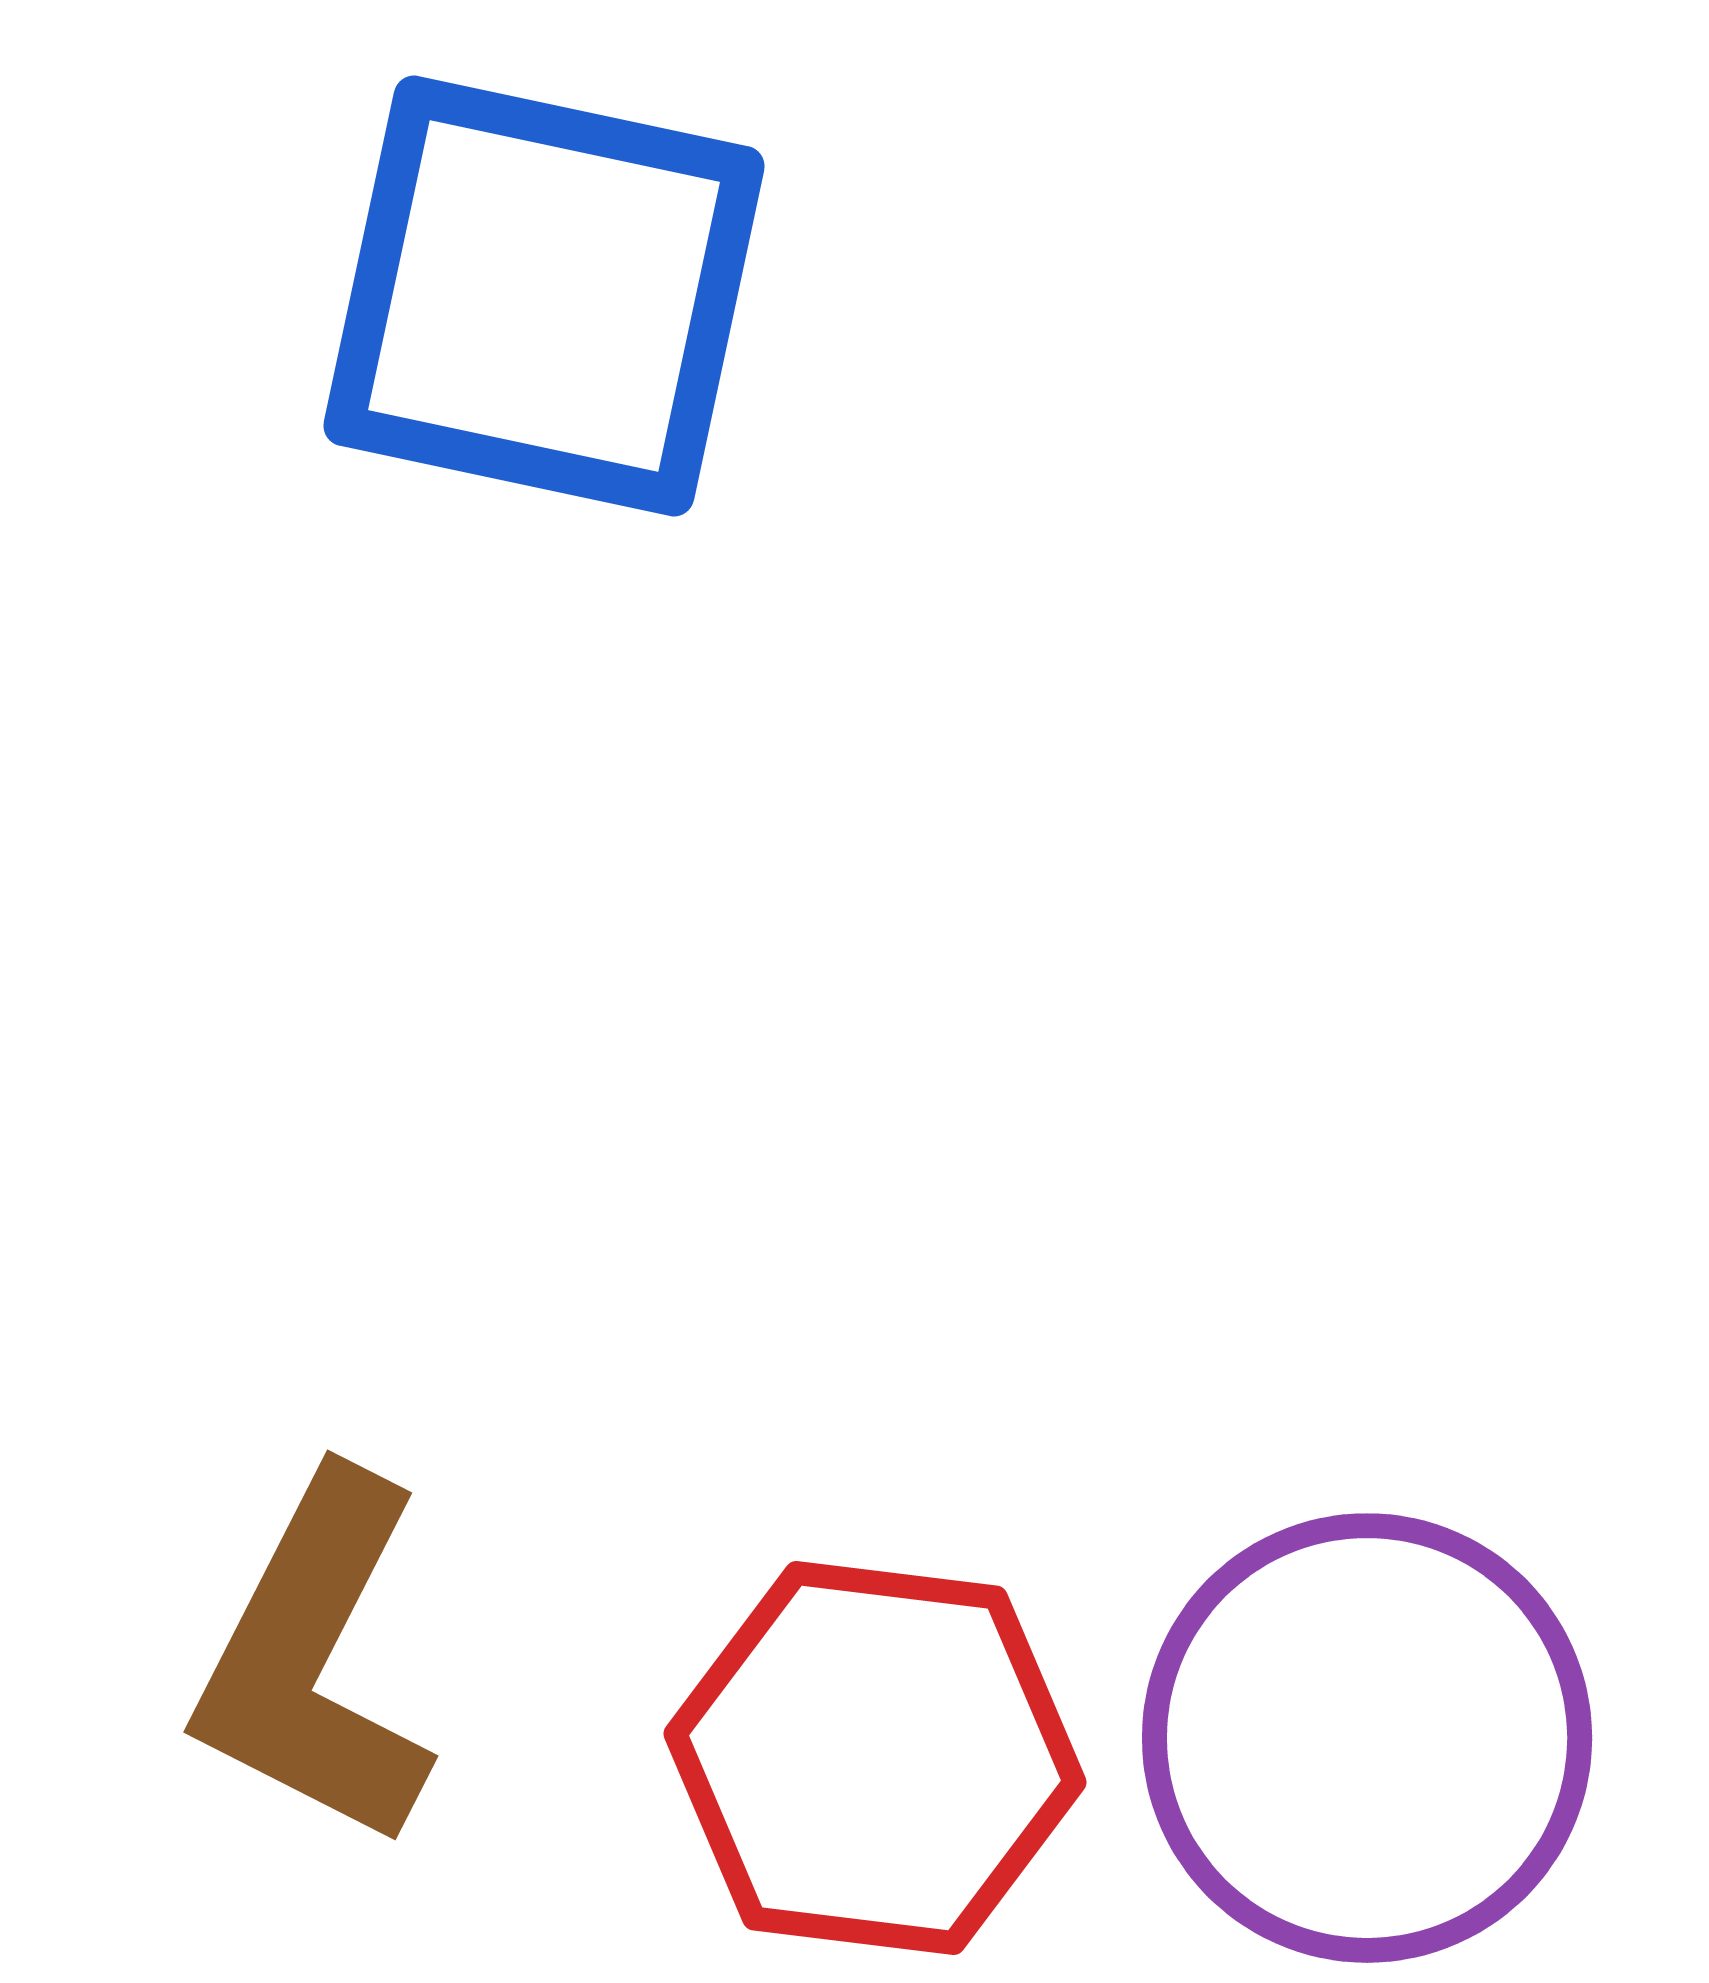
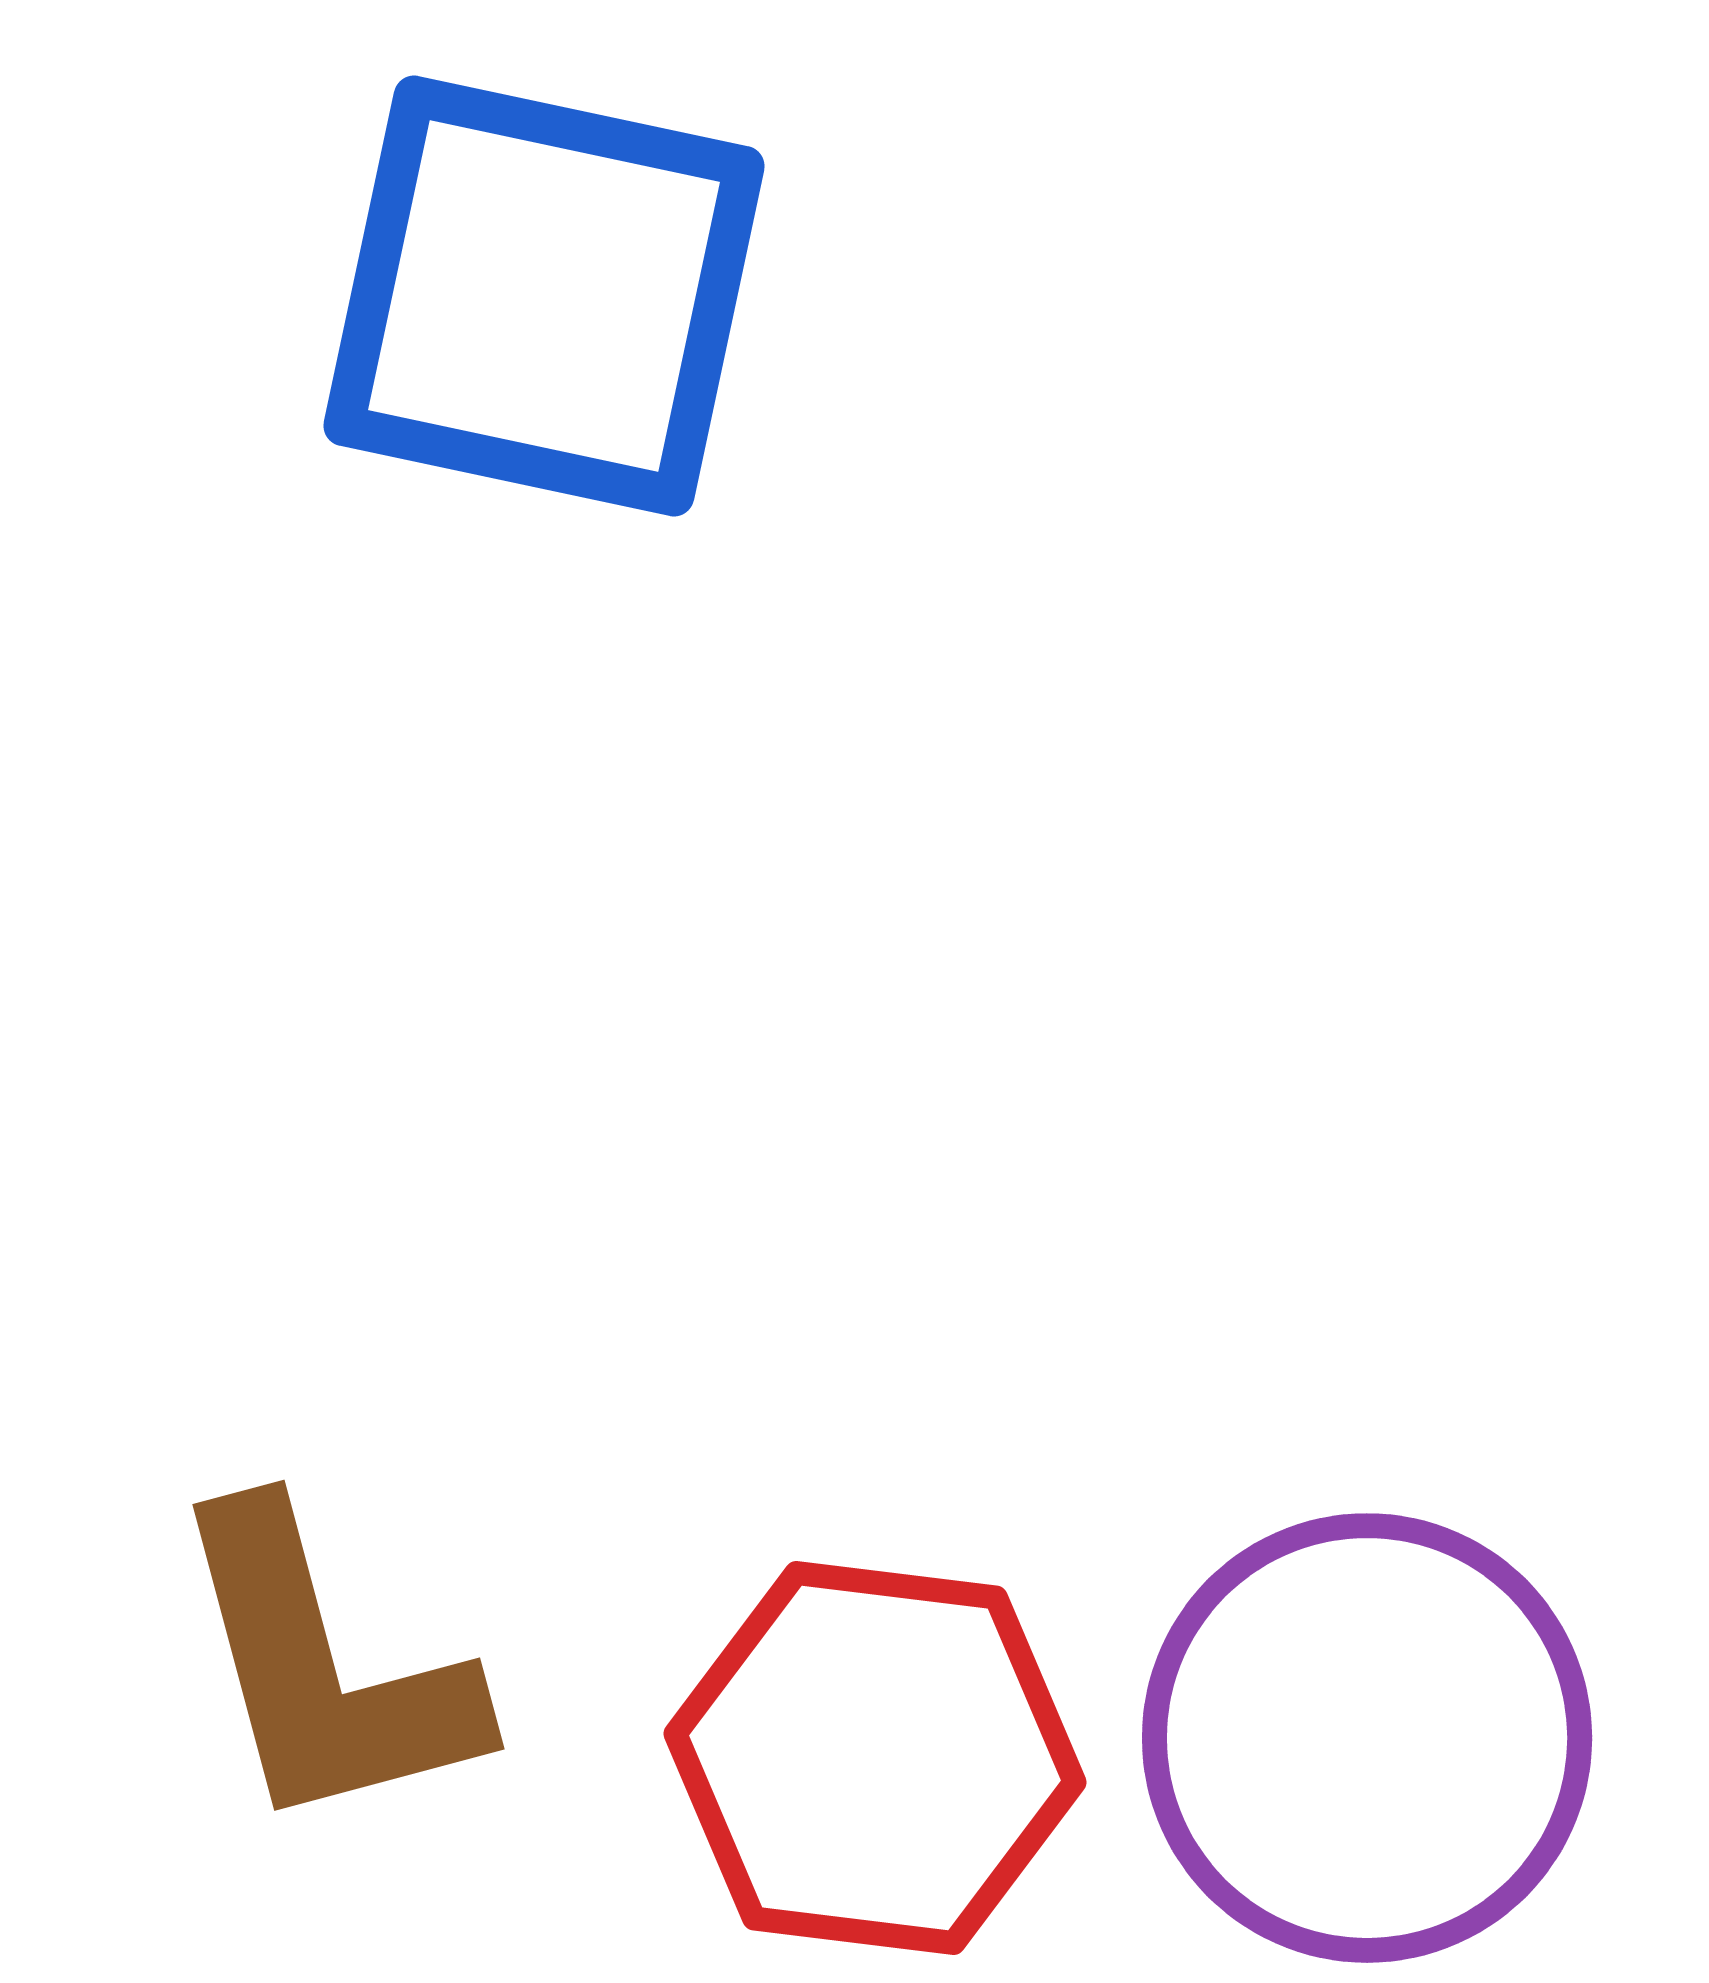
brown L-shape: moved 9 px right, 9 px down; rotated 42 degrees counterclockwise
